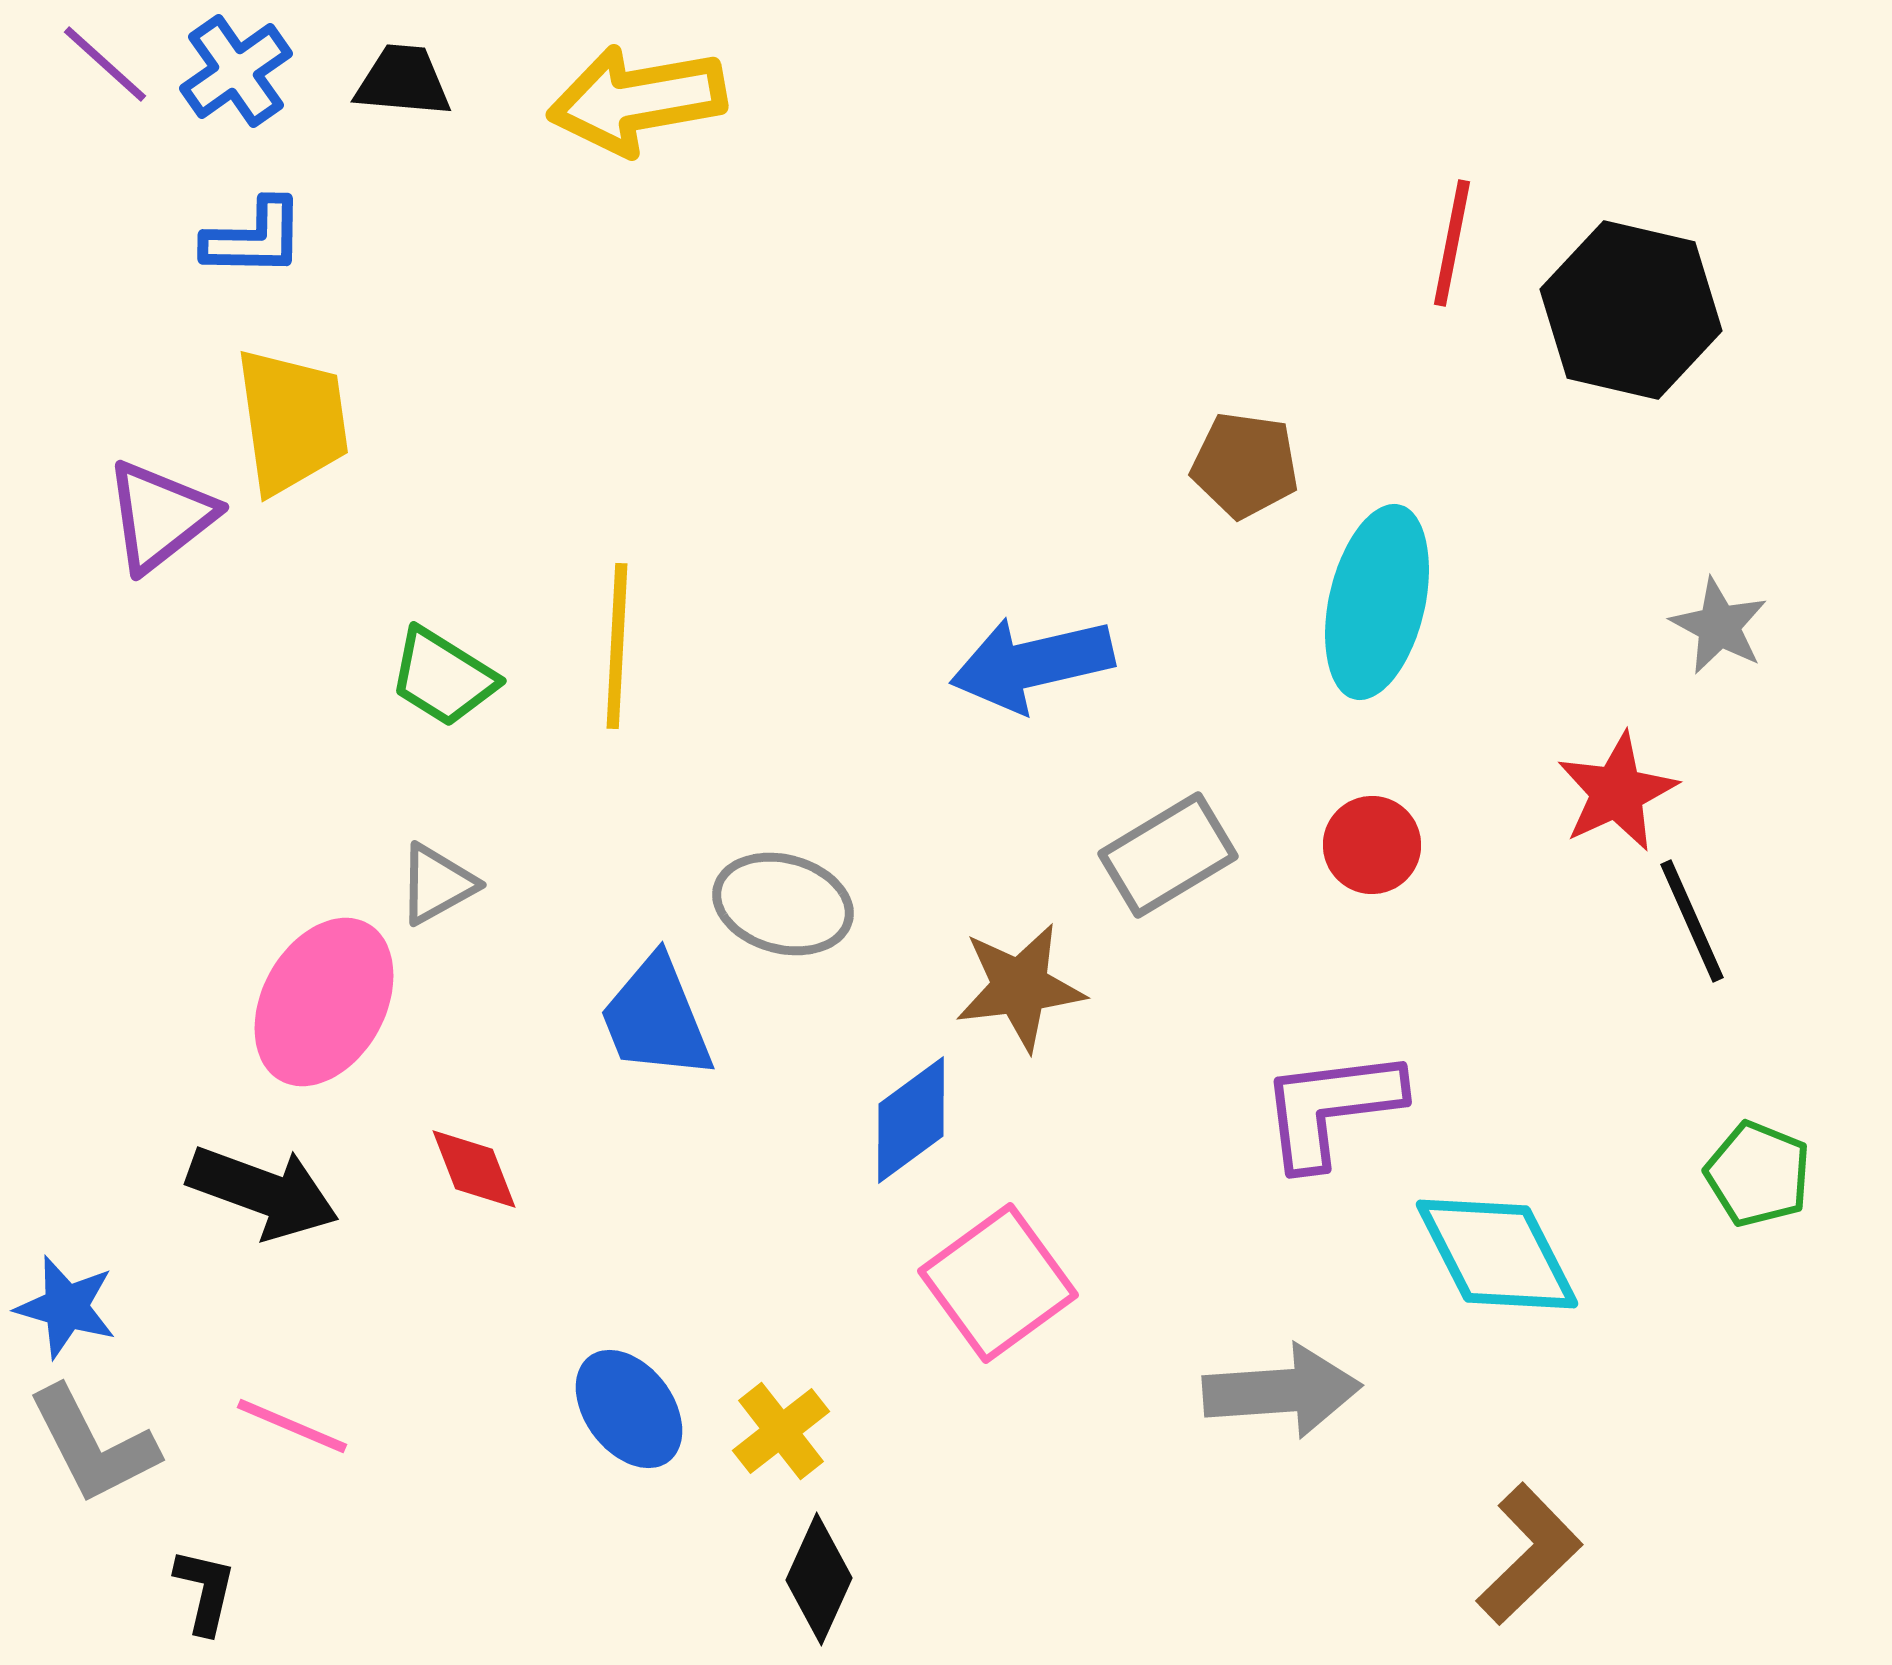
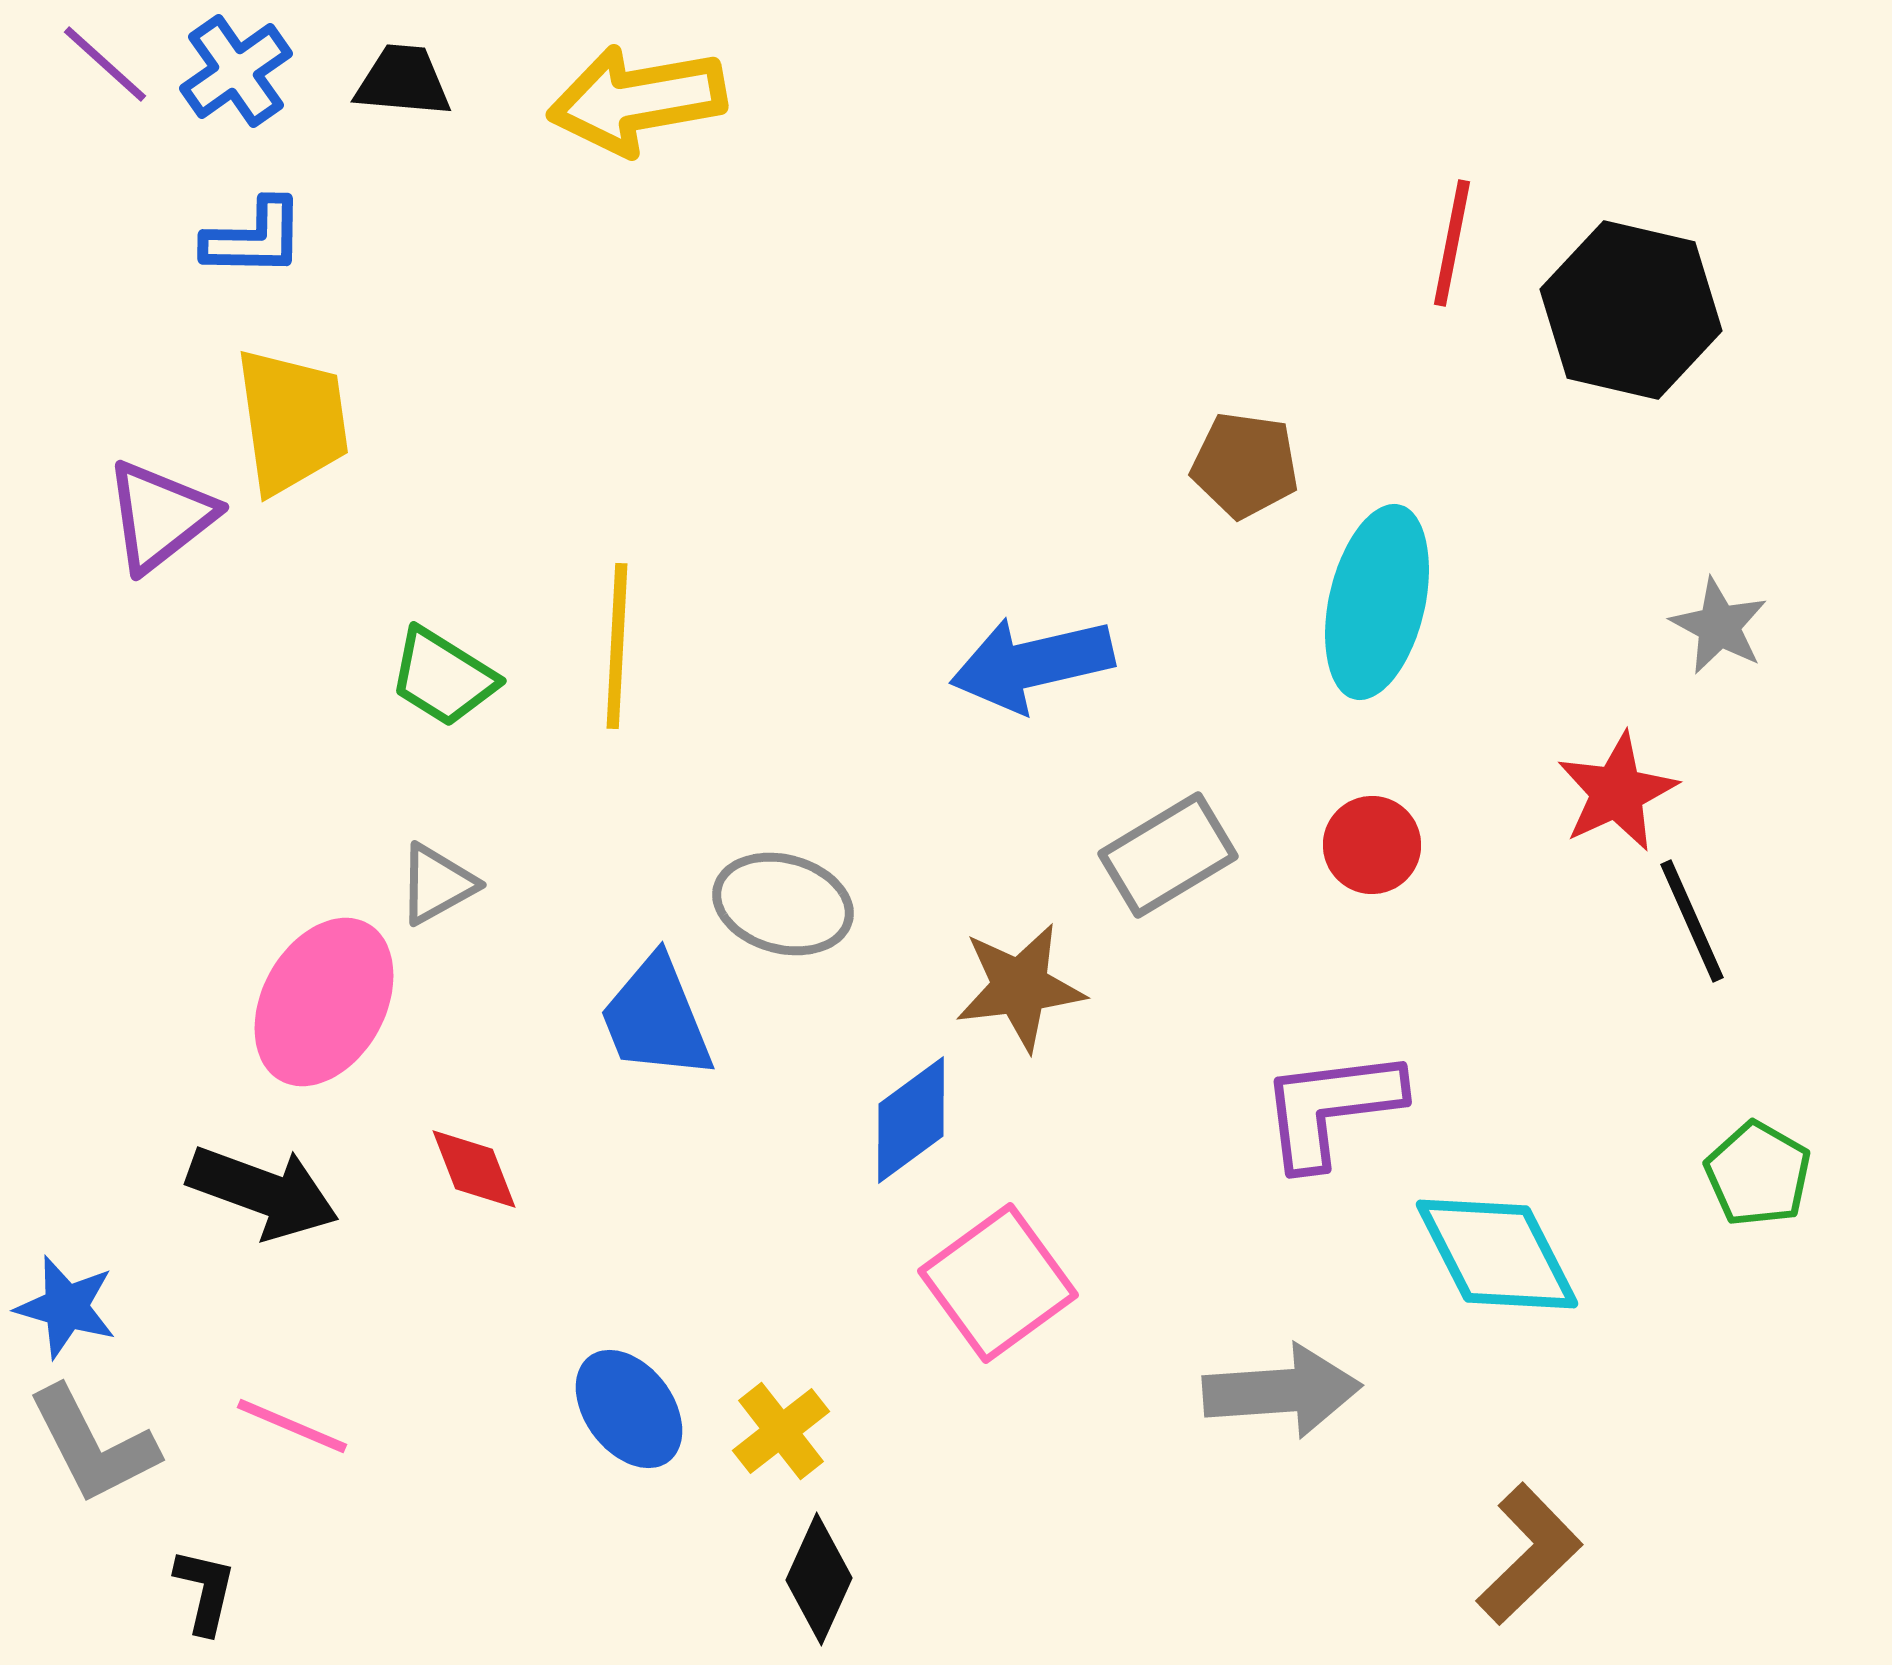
green pentagon: rotated 8 degrees clockwise
